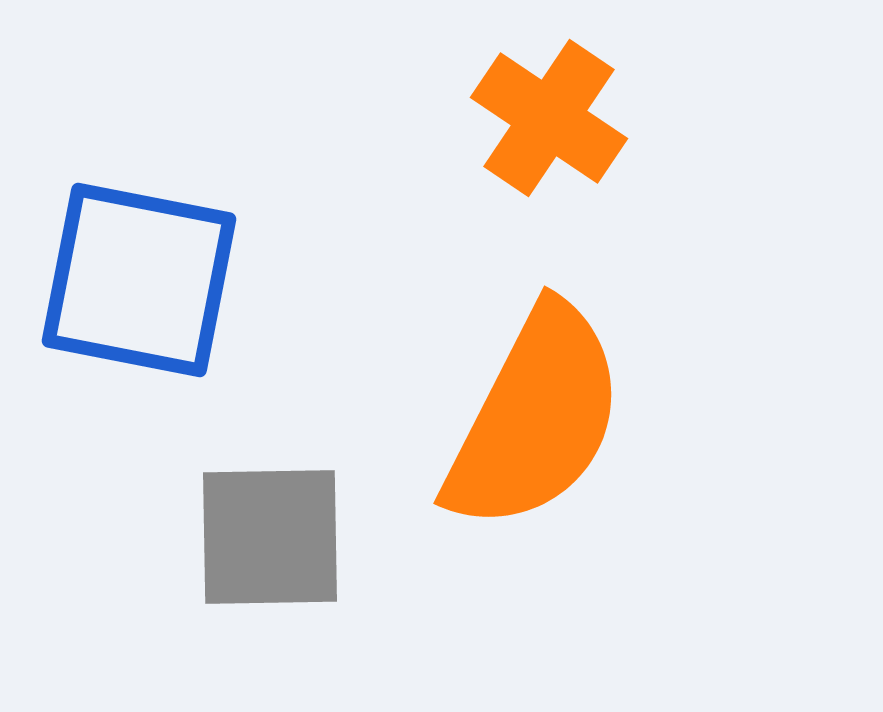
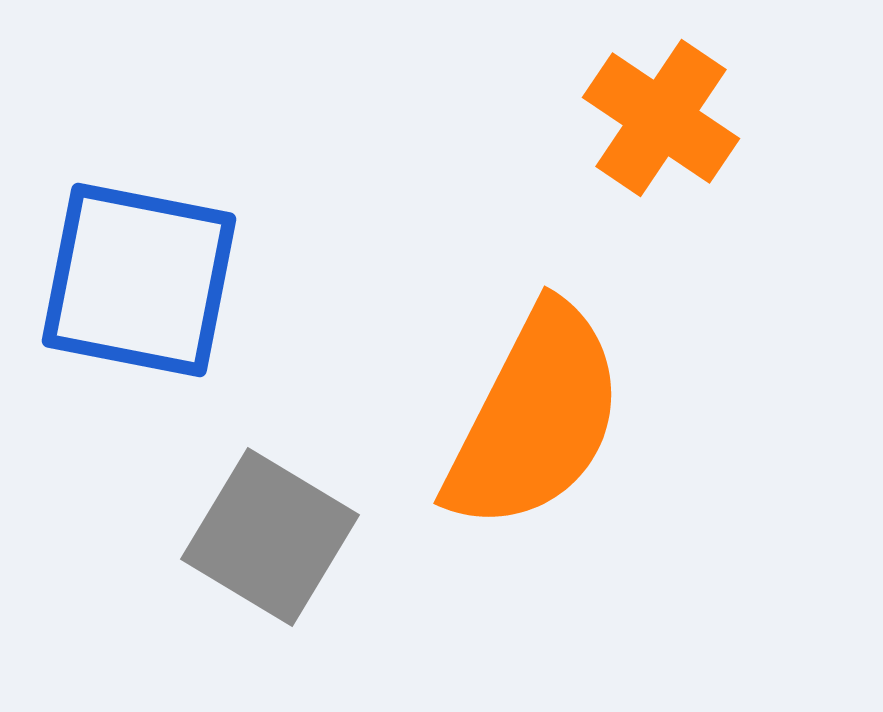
orange cross: moved 112 px right
gray square: rotated 32 degrees clockwise
